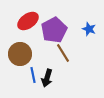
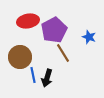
red ellipse: rotated 25 degrees clockwise
blue star: moved 8 px down
brown circle: moved 3 px down
